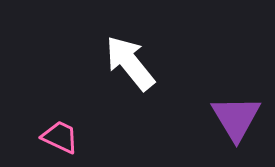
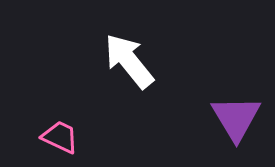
white arrow: moved 1 px left, 2 px up
